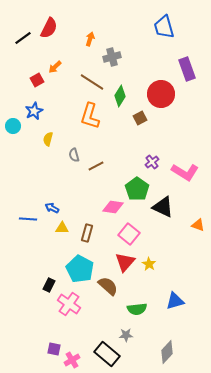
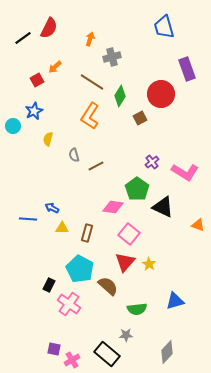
orange L-shape at (90, 116): rotated 16 degrees clockwise
